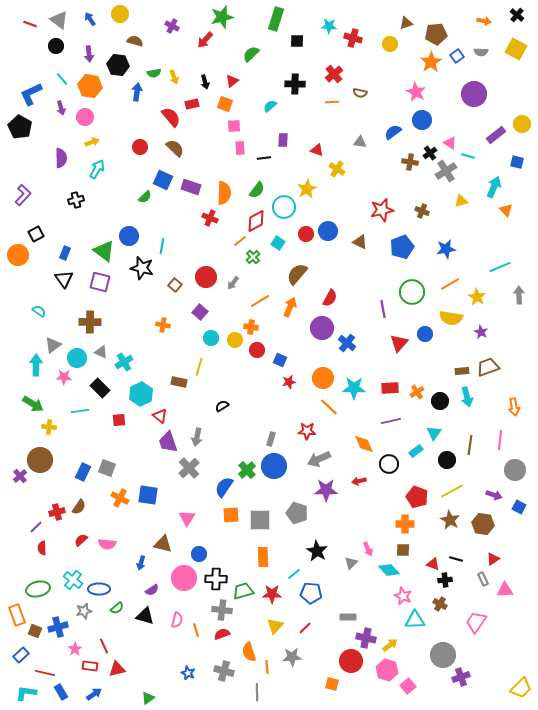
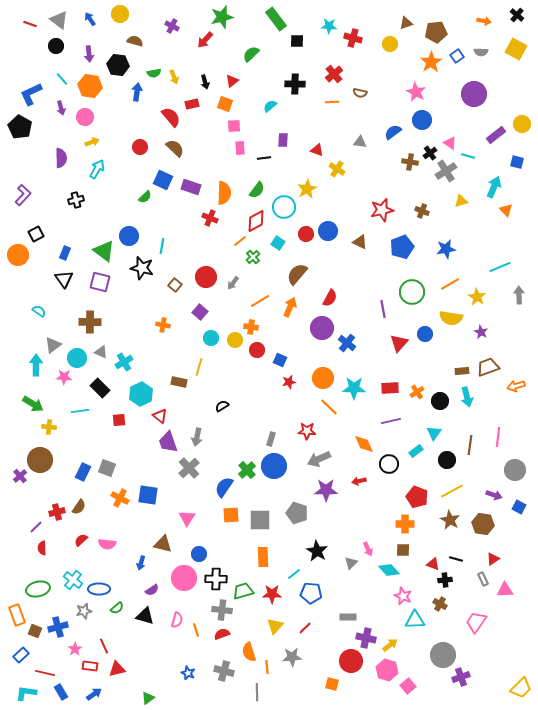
green rectangle at (276, 19): rotated 55 degrees counterclockwise
brown pentagon at (436, 34): moved 2 px up
orange arrow at (514, 407): moved 2 px right, 21 px up; rotated 84 degrees clockwise
pink line at (500, 440): moved 2 px left, 3 px up
